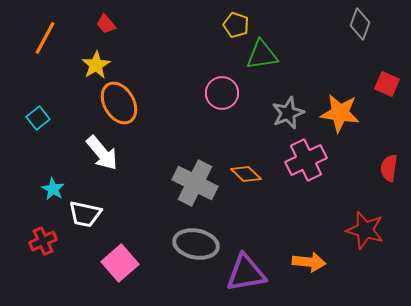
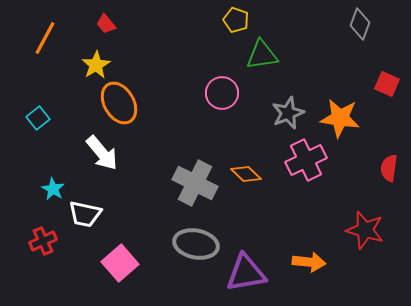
yellow pentagon: moved 5 px up
orange star: moved 5 px down
